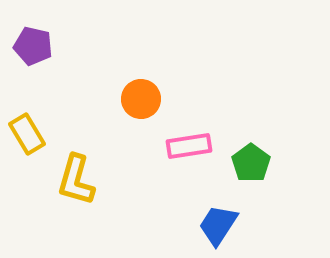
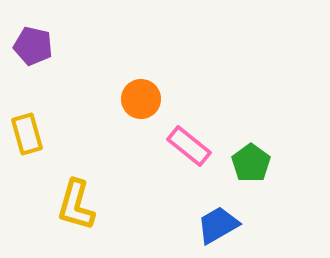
yellow rectangle: rotated 15 degrees clockwise
pink rectangle: rotated 48 degrees clockwise
yellow L-shape: moved 25 px down
blue trapezoid: rotated 27 degrees clockwise
